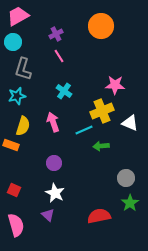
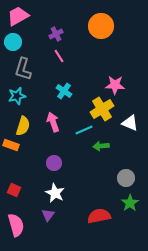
yellow cross: moved 2 px up; rotated 10 degrees counterclockwise
purple triangle: rotated 24 degrees clockwise
